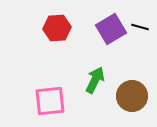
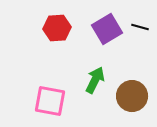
purple square: moved 4 px left
pink square: rotated 16 degrees clockwise
